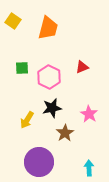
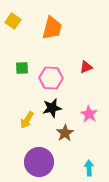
orange trapezoid: moved 4 px right
red triangle: moved 4 px right
pink hexagon: moved 2 px right, 1 px down; rotated 25 degrees counterclockwise
